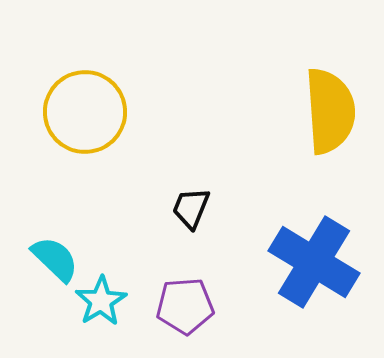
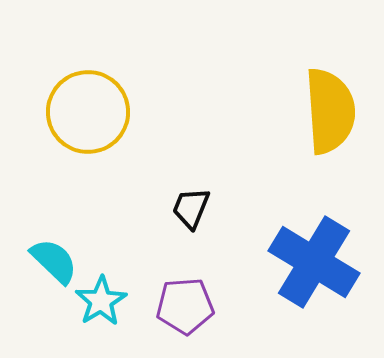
yellow circle: moved 3 px right
cyan semicircle: moved 1 px left, 2 px down
